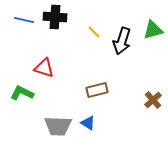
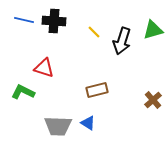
black cross: moved 1 px left, 4 px down
green L-shape: moved 1 px right, 1 px up
